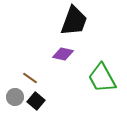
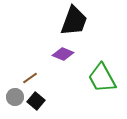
purple diamond: rotated 10 degrees clockwise
brown line: rotated 70 degrees counterclockwise
